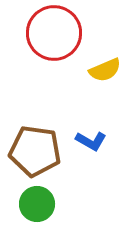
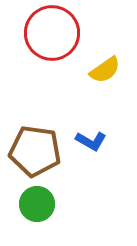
red circle: moved 2 px left
yellow semicircle: rotated 12 degrees counterclockwise
